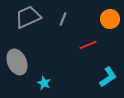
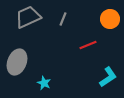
gray ellipse: rotated 45 degrees clockwise
